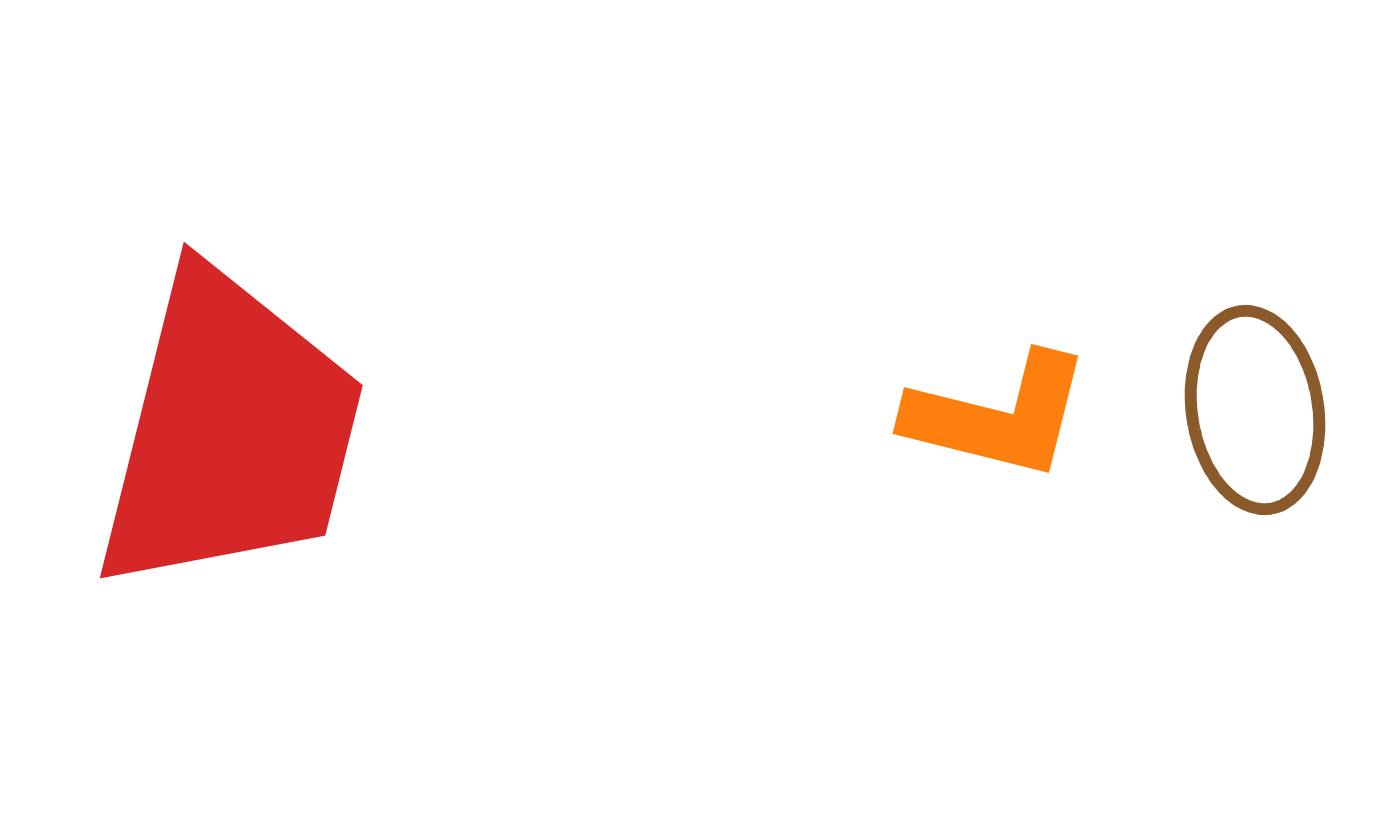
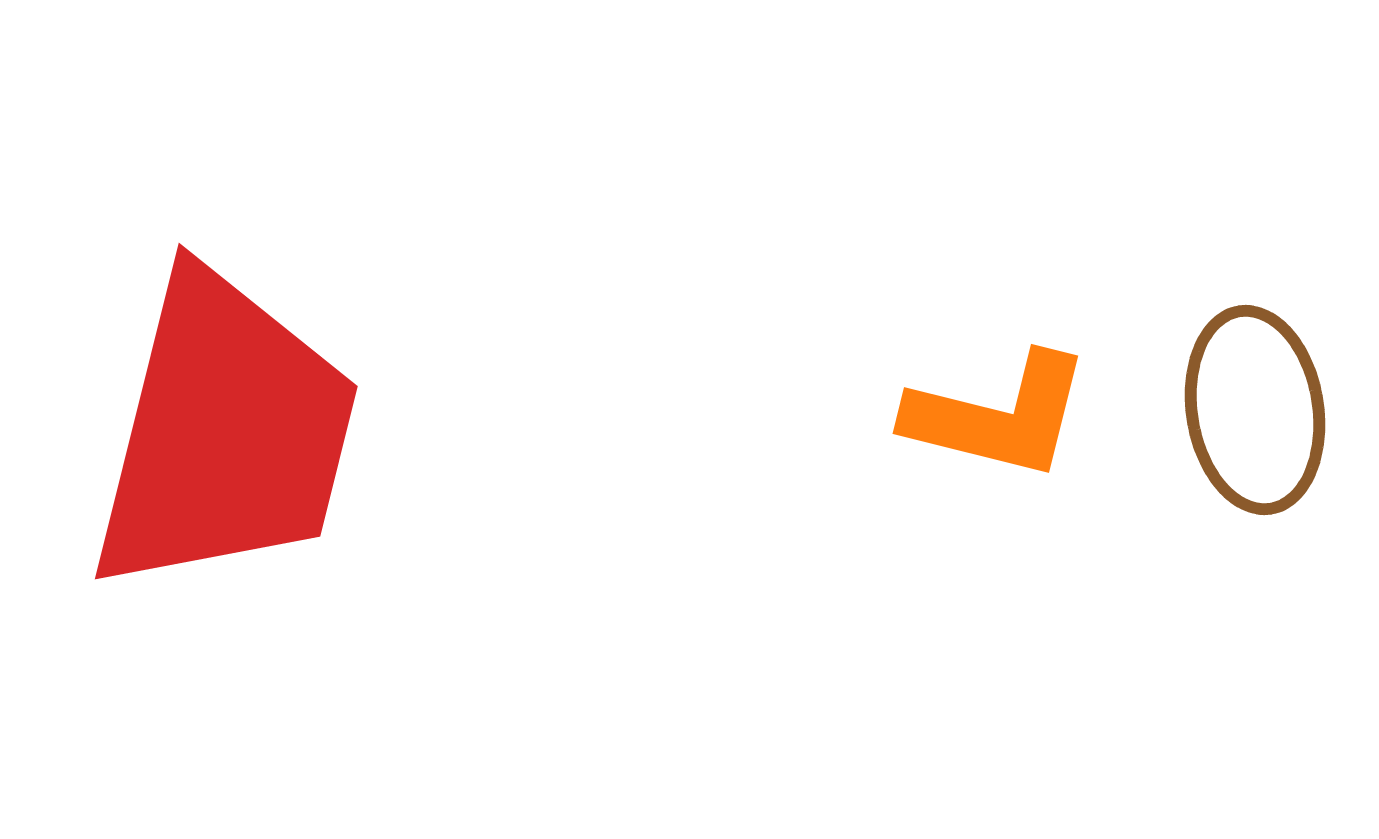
red trapezoid: moved 5 px left, 1 px down
